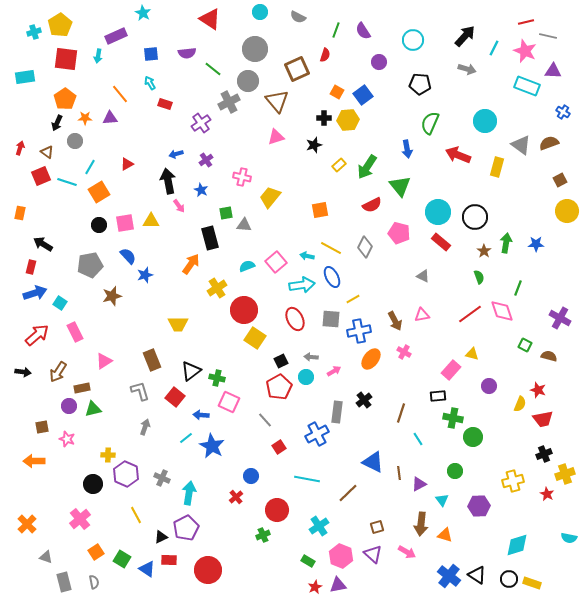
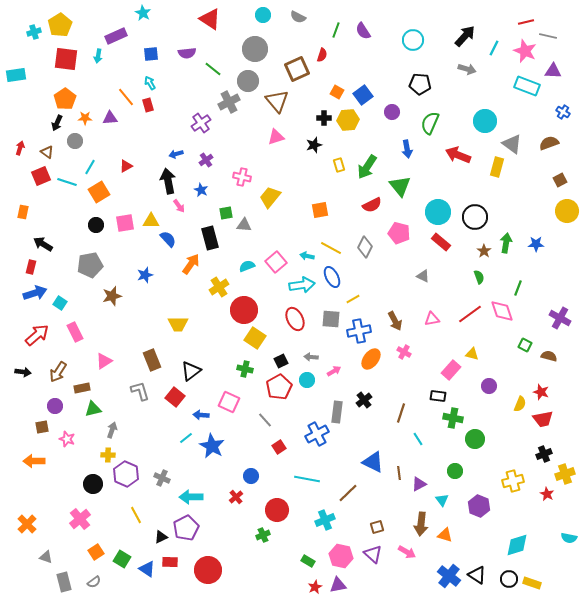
cyan circle at (260, 12): moved 3 px right, 3 px down
red semicircle at (325, 55): moved 3 px left
purple circle at (379, 62): moved 13 px right, 50 px down
cyan rectangle at (25, 77): moved 9 px left, 2 px up
orange line at (120, 94): moved 6 px right, 3 px down
red rectangle at (165, 104): moved 17 px left, 1 px down; rotated 56 degrees clockwise
gray triangle at (521, 145): moved 9 px left, 1 px up
red triangle at (127, 164): moved 1 px left, 2 px down
yellow rectangle at (339, 165): rotated 64 degrees counterclockwise
orange rectangle at (20, 213): moved 3 px right, 1 px up
black circle at (99, 225): moved 3 px left
blue semicircle at (128, 256): moved 40 px right, 17 px up
yellow cross at (217, 288): moved 2 px right, 1 px up
pink triangle at (422, 315): moved 10 px right, 4 px down
cyan circle at (306, 377): moved 1 px right, 3 px down
green cross at (217, 378): moved 28 px right, 9 px up
red star at (538, 390): moved 3 px right, 2 px down
black rectangle at (438, 396): rotated 14 degrees clockwise
purple circle at (69, 406): moved 14 px left
gray arrow at (145, 427): moved 33 px left, 3 px down
green circle at (473, 437): moved 2 px right, 2 px down
cyan arrow at (189, 493): moved 2 px right, 4 px down; rotated 100 degrees counterclockwise
purple hexagon at (479, 506): rotated 25 degrees clockwise
cyan cross at (319, 526): moved 6 px right, 6 px up; rotated 12 degrees clockwise
pink hexagon at (341, 556): rotated 10 degrees counterclockwise
red rectangle at (169, 560): moved 1 px right, 2 px down
gray semicircle at (94, 582): rotated 64 degrees clockwise
